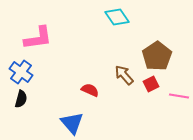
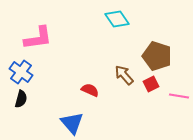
cyan diamond: moved 2 px down
brown pentagon: rotated 20 degrees counterclockwise
